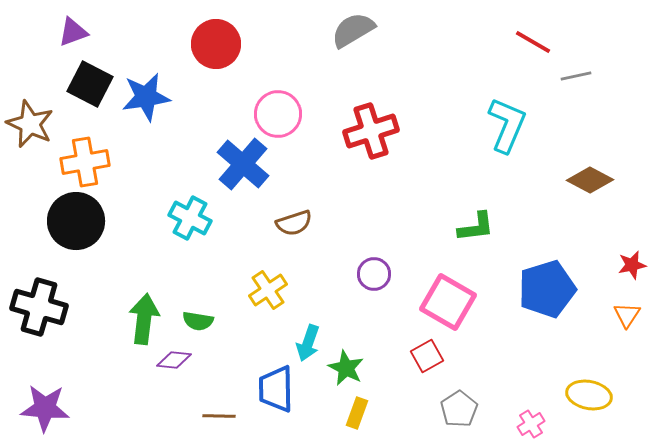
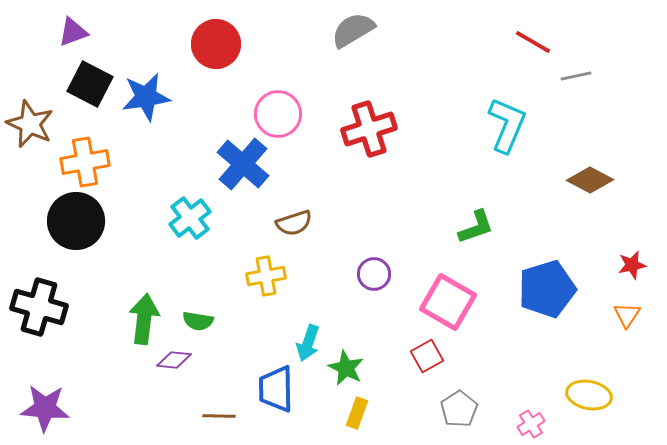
red cross: moved 2 px left, 2 px up
cyan cross: rotated 24 degrees clockwise
green L-shape: rotated 12 degrees counterclockwise
yellow cross: moved 2 px left, 14 px up; rotated 24 degrees clockwise
